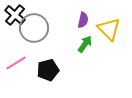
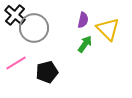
yellow triangle: moved 1 px left
black pentagon: moved 1 px left, 2 px down
